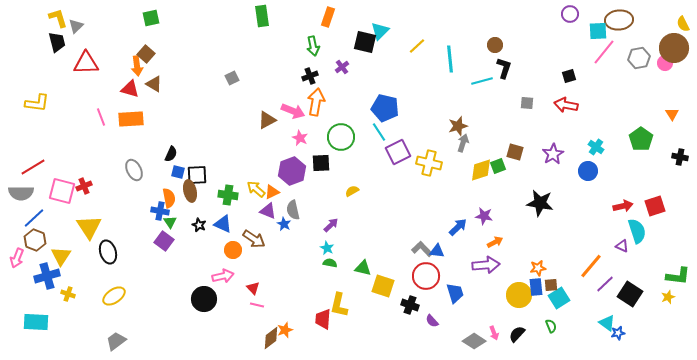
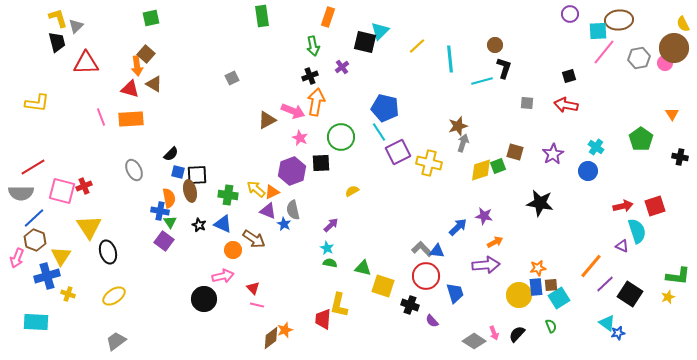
black semicircle at (171, 154): rotated 21 degrees clockwise
